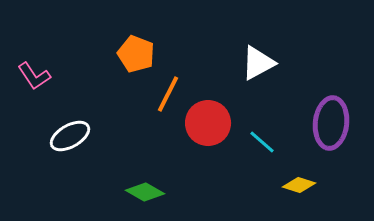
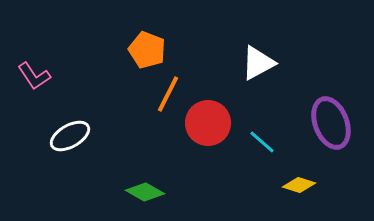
orange pentagon: moved 11 px right, 4 px up
purple ellipse: rotated 27 degrees counterclockwise
